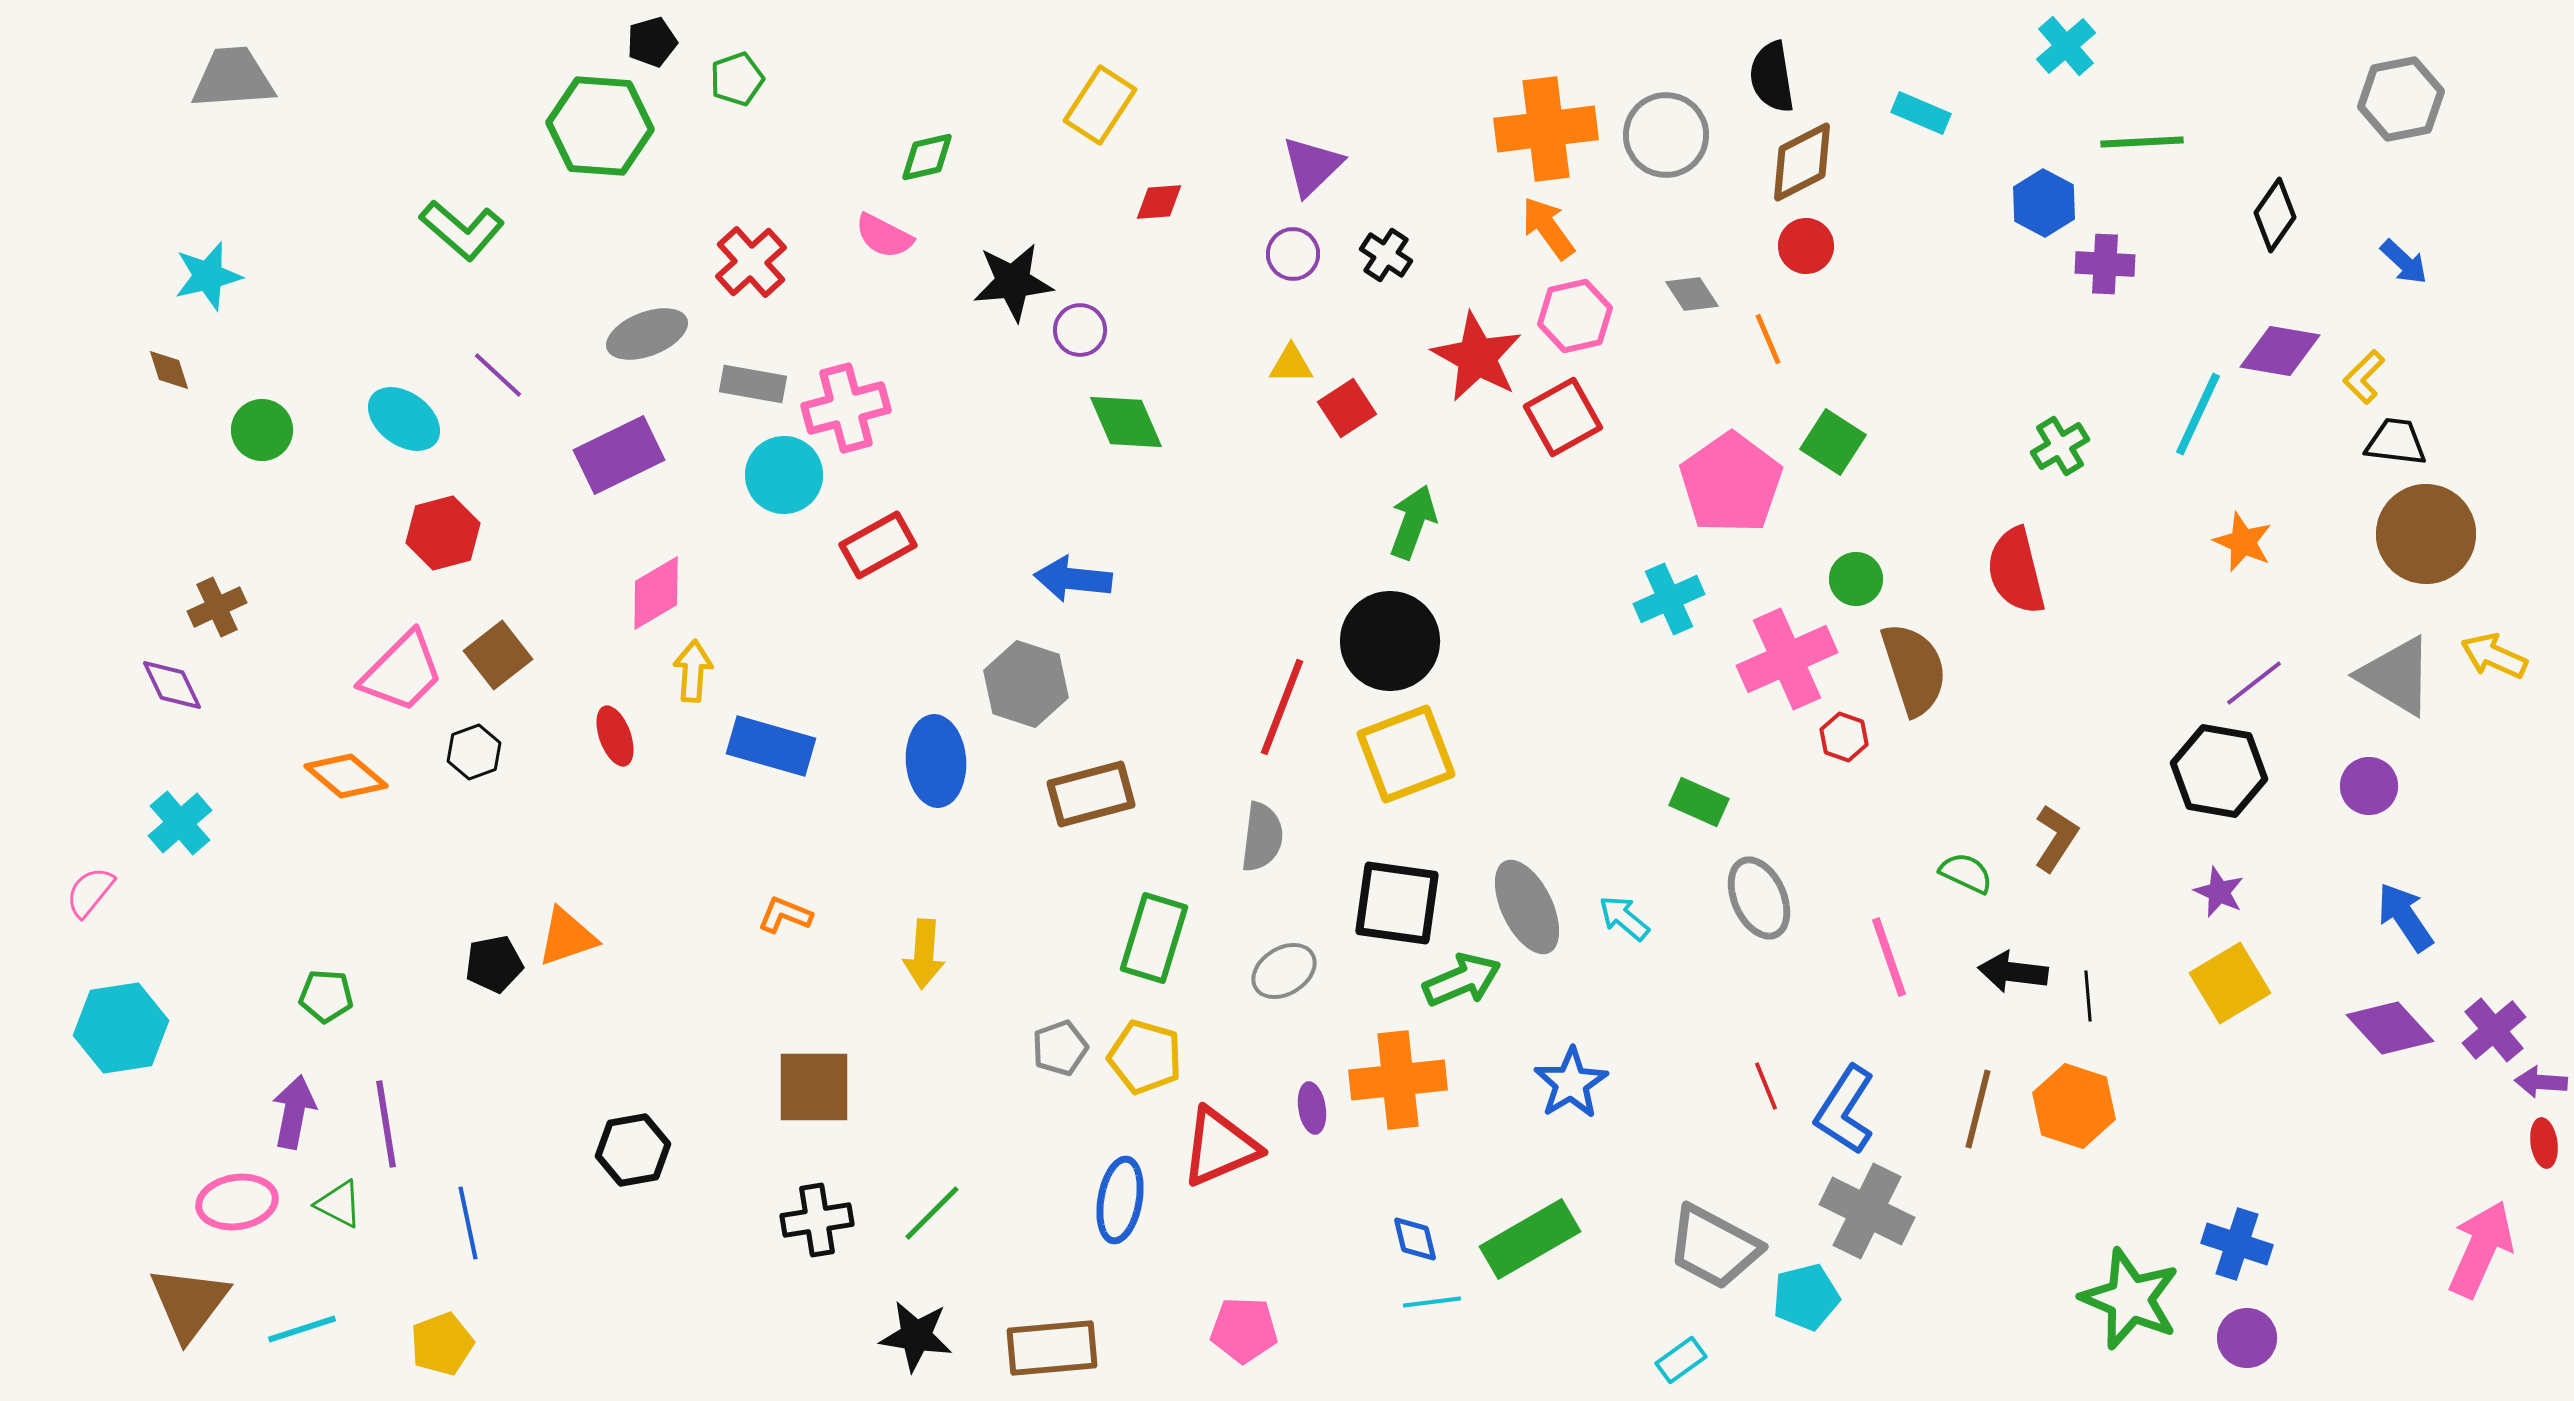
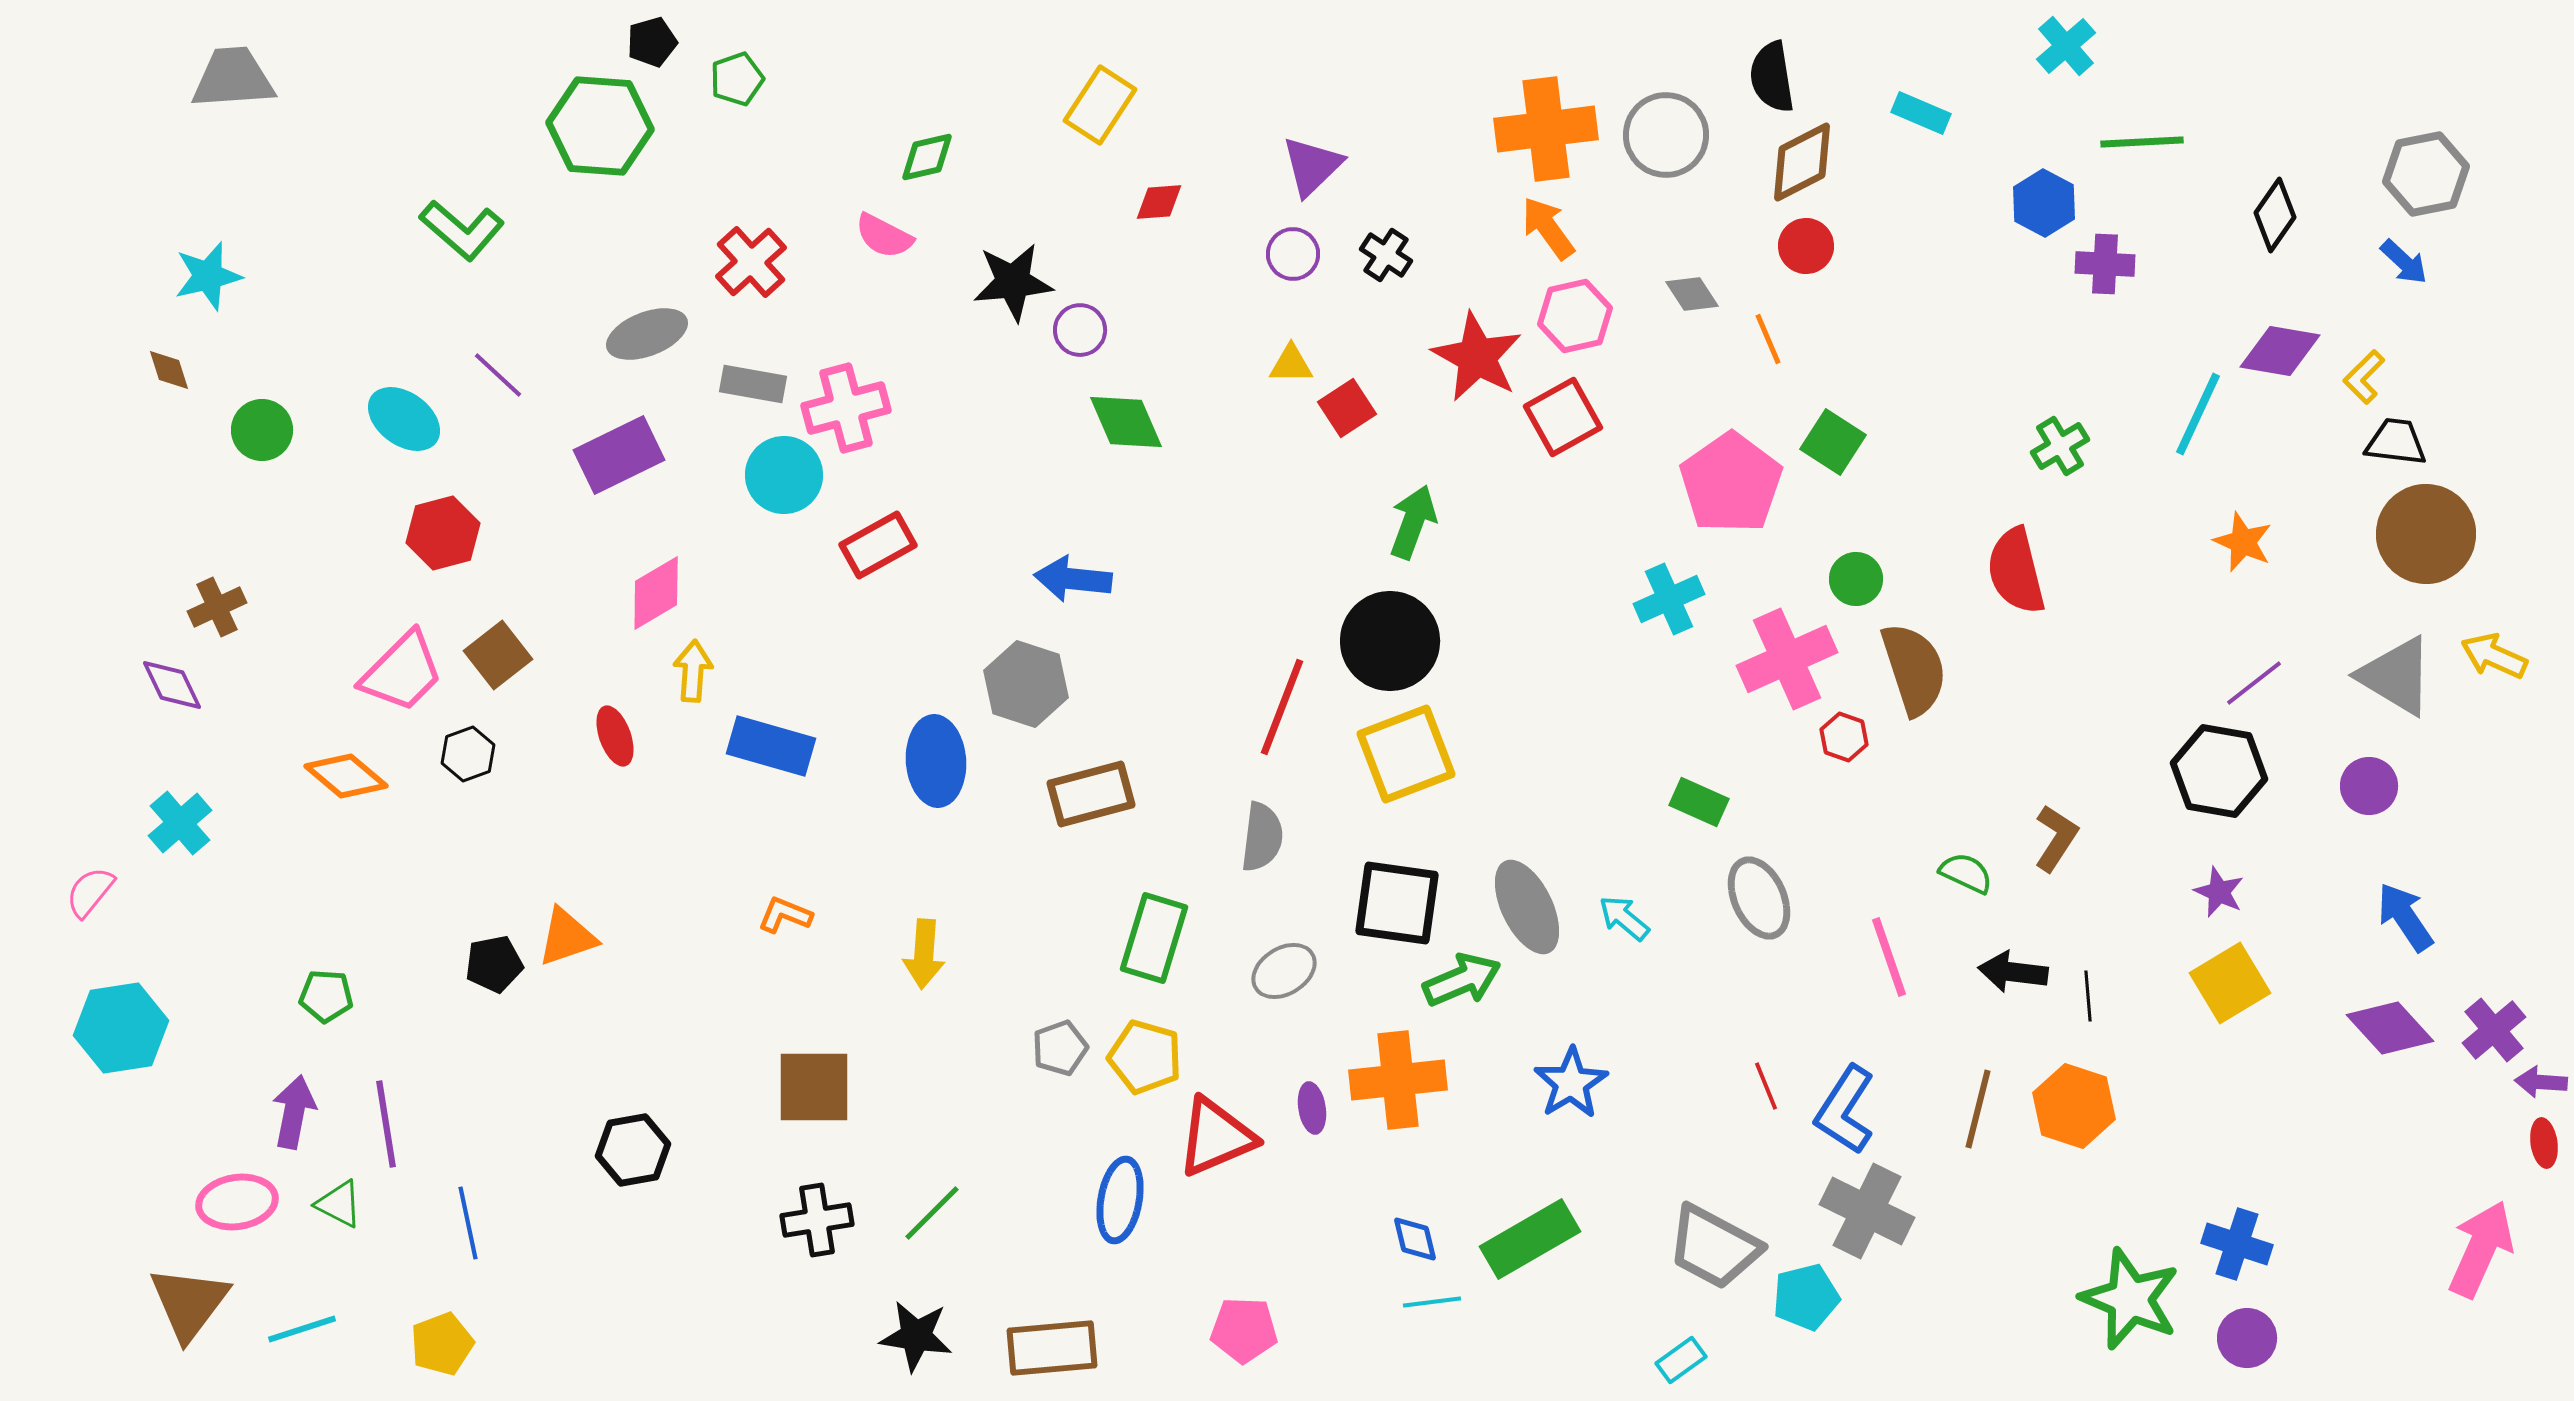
gray hexagon at (2401, 99): moved 25 px right, 75 px down
black hexagon at (474, 752): moved 6 px left, 2 px down
red triangle at (1220, 1147): moved 4 px left, 10 px up
